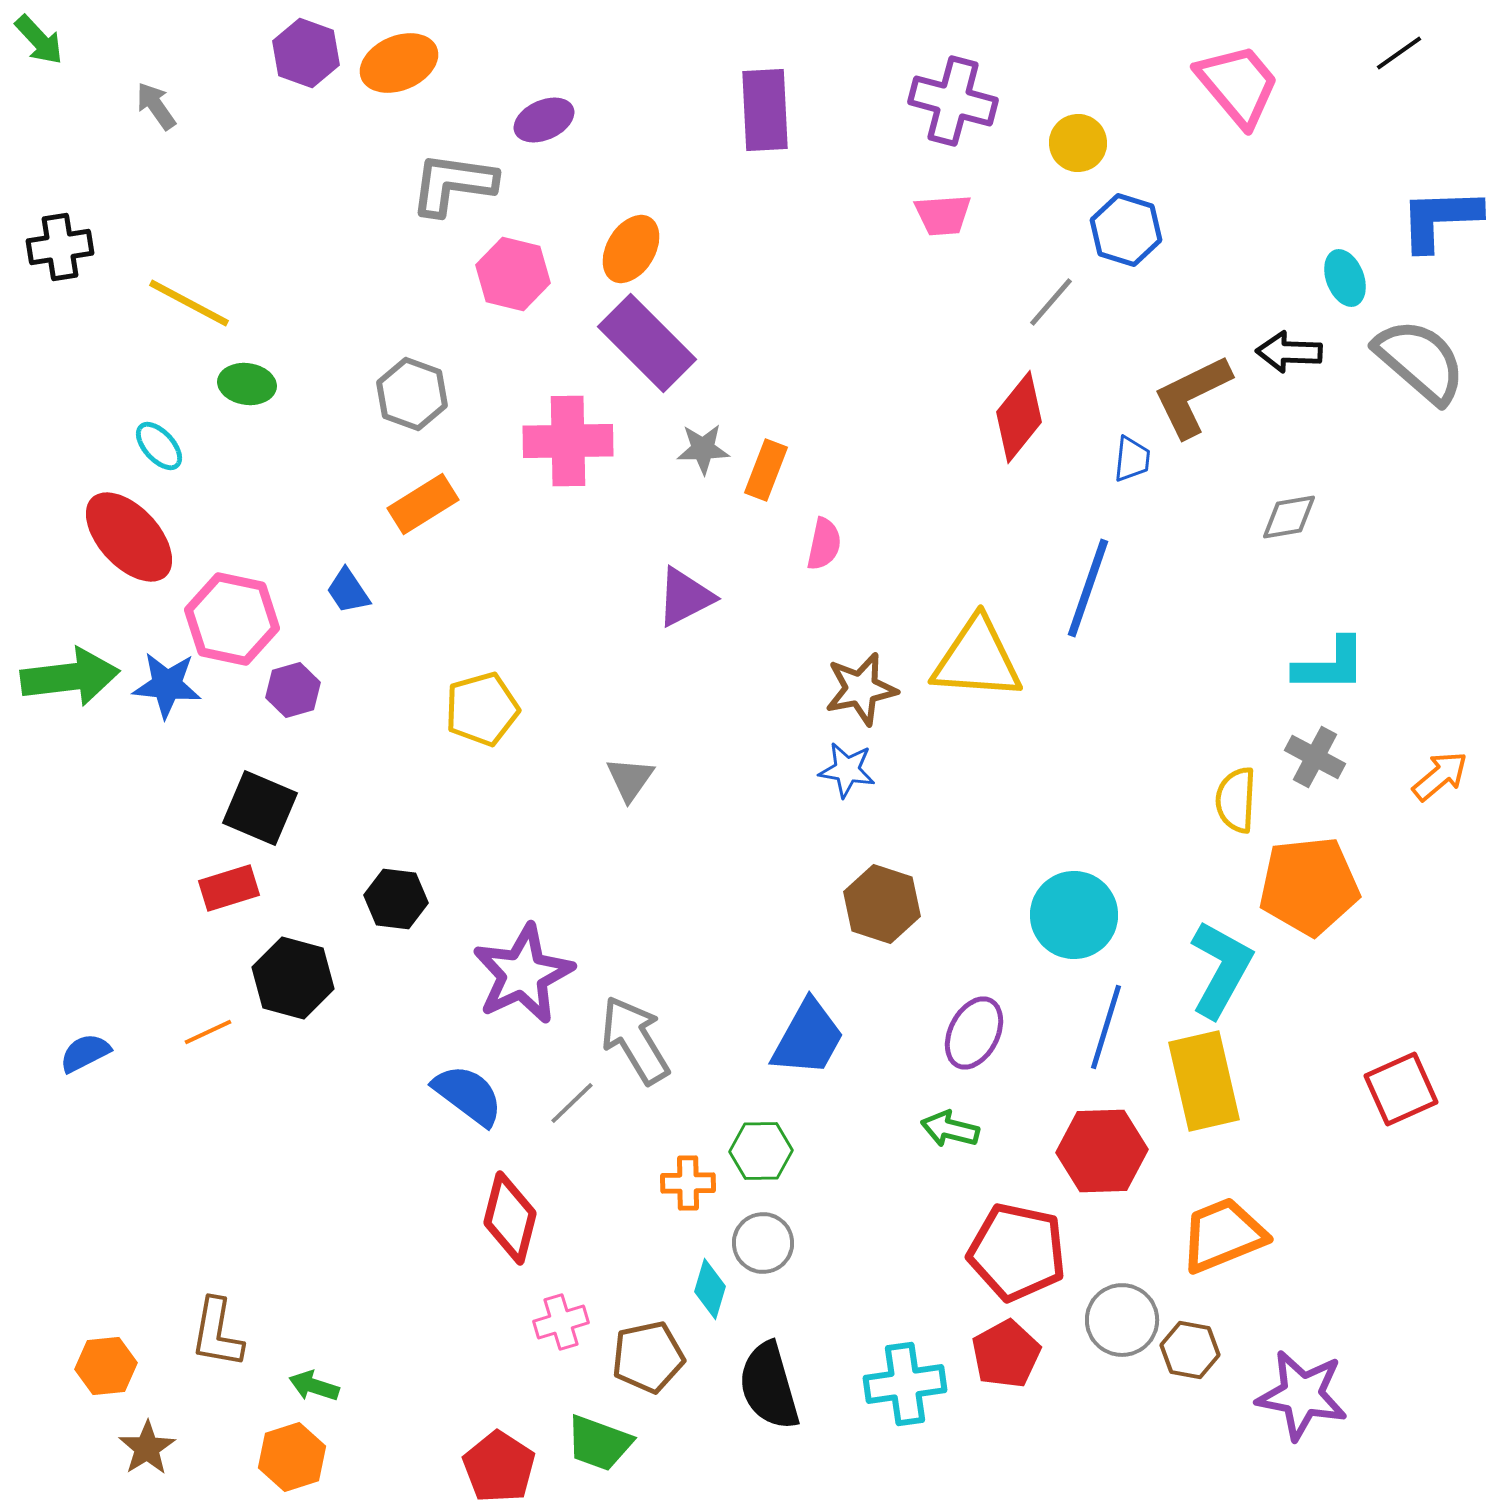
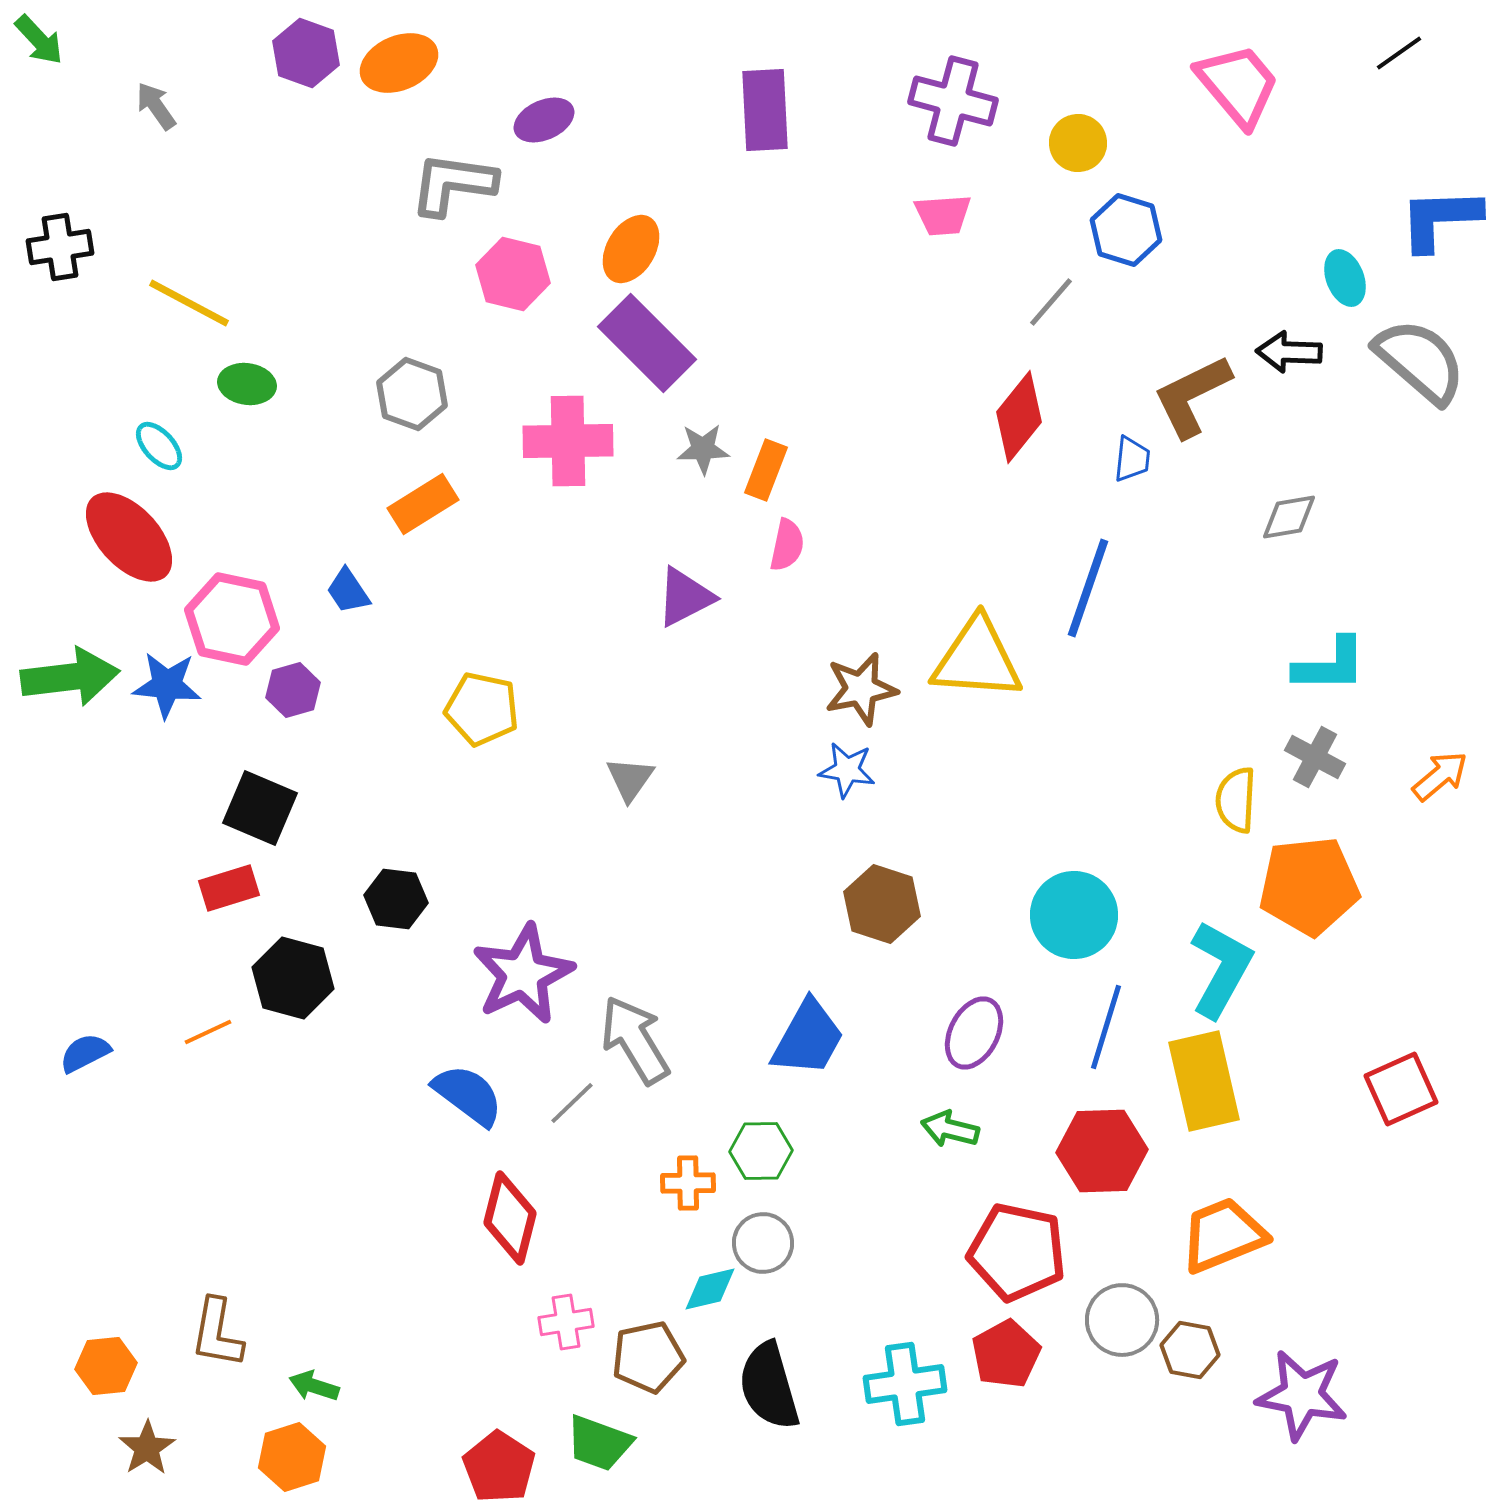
pink semicircle at (824, 544): moved 37 px left, 1 px down
yellow pentagon at (482, 709): rotated 28 degrees clockwise
cyan diamond at (710, 1289): rotated 60 degrees clockwise
pink cross at (561, 1322): moved 5 px right; rotated 8 degrees clockwise
